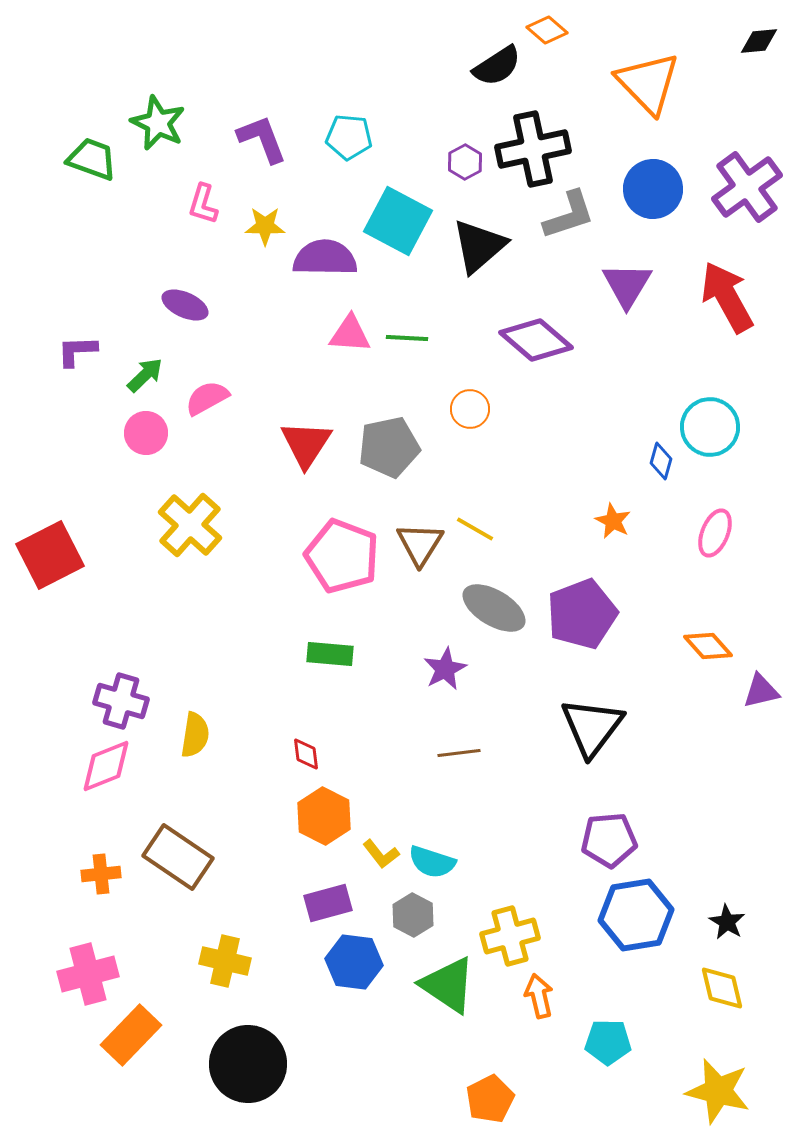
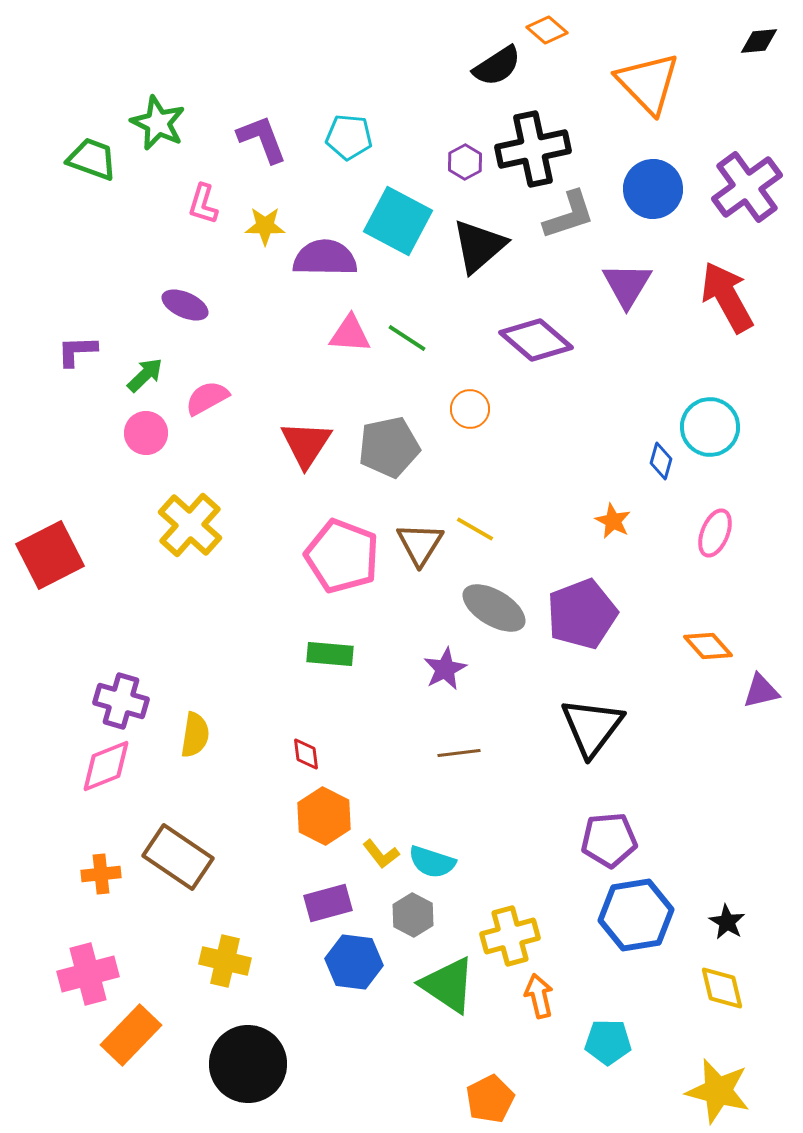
green line at (407, 338): rotated 30 degrees clockwise
